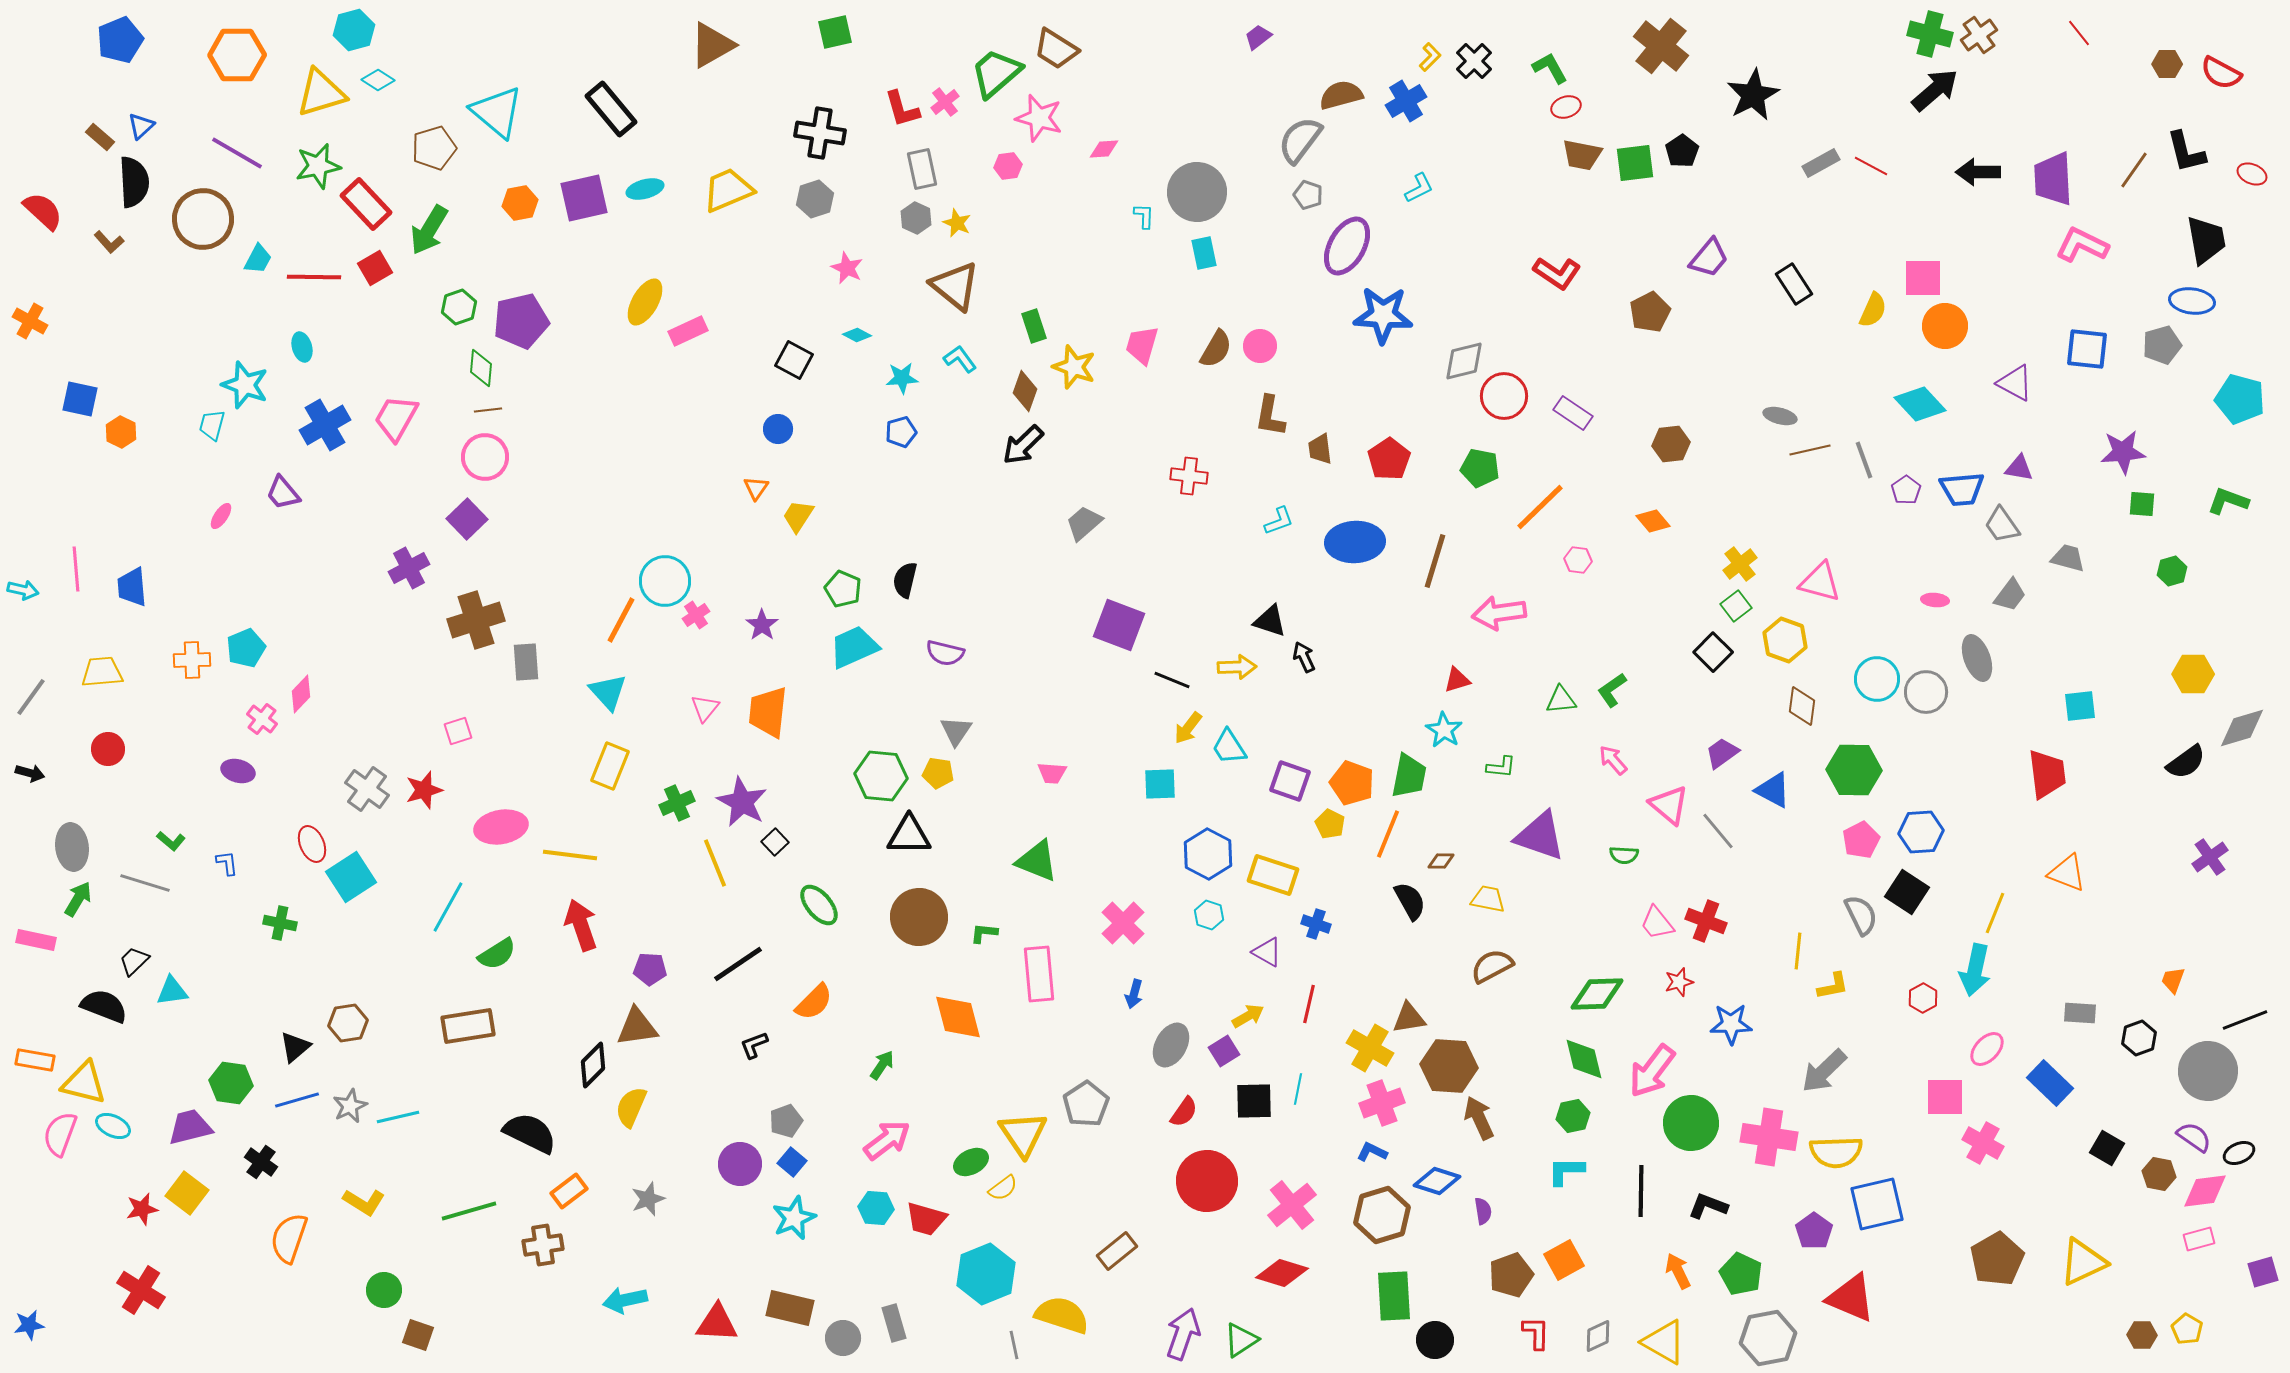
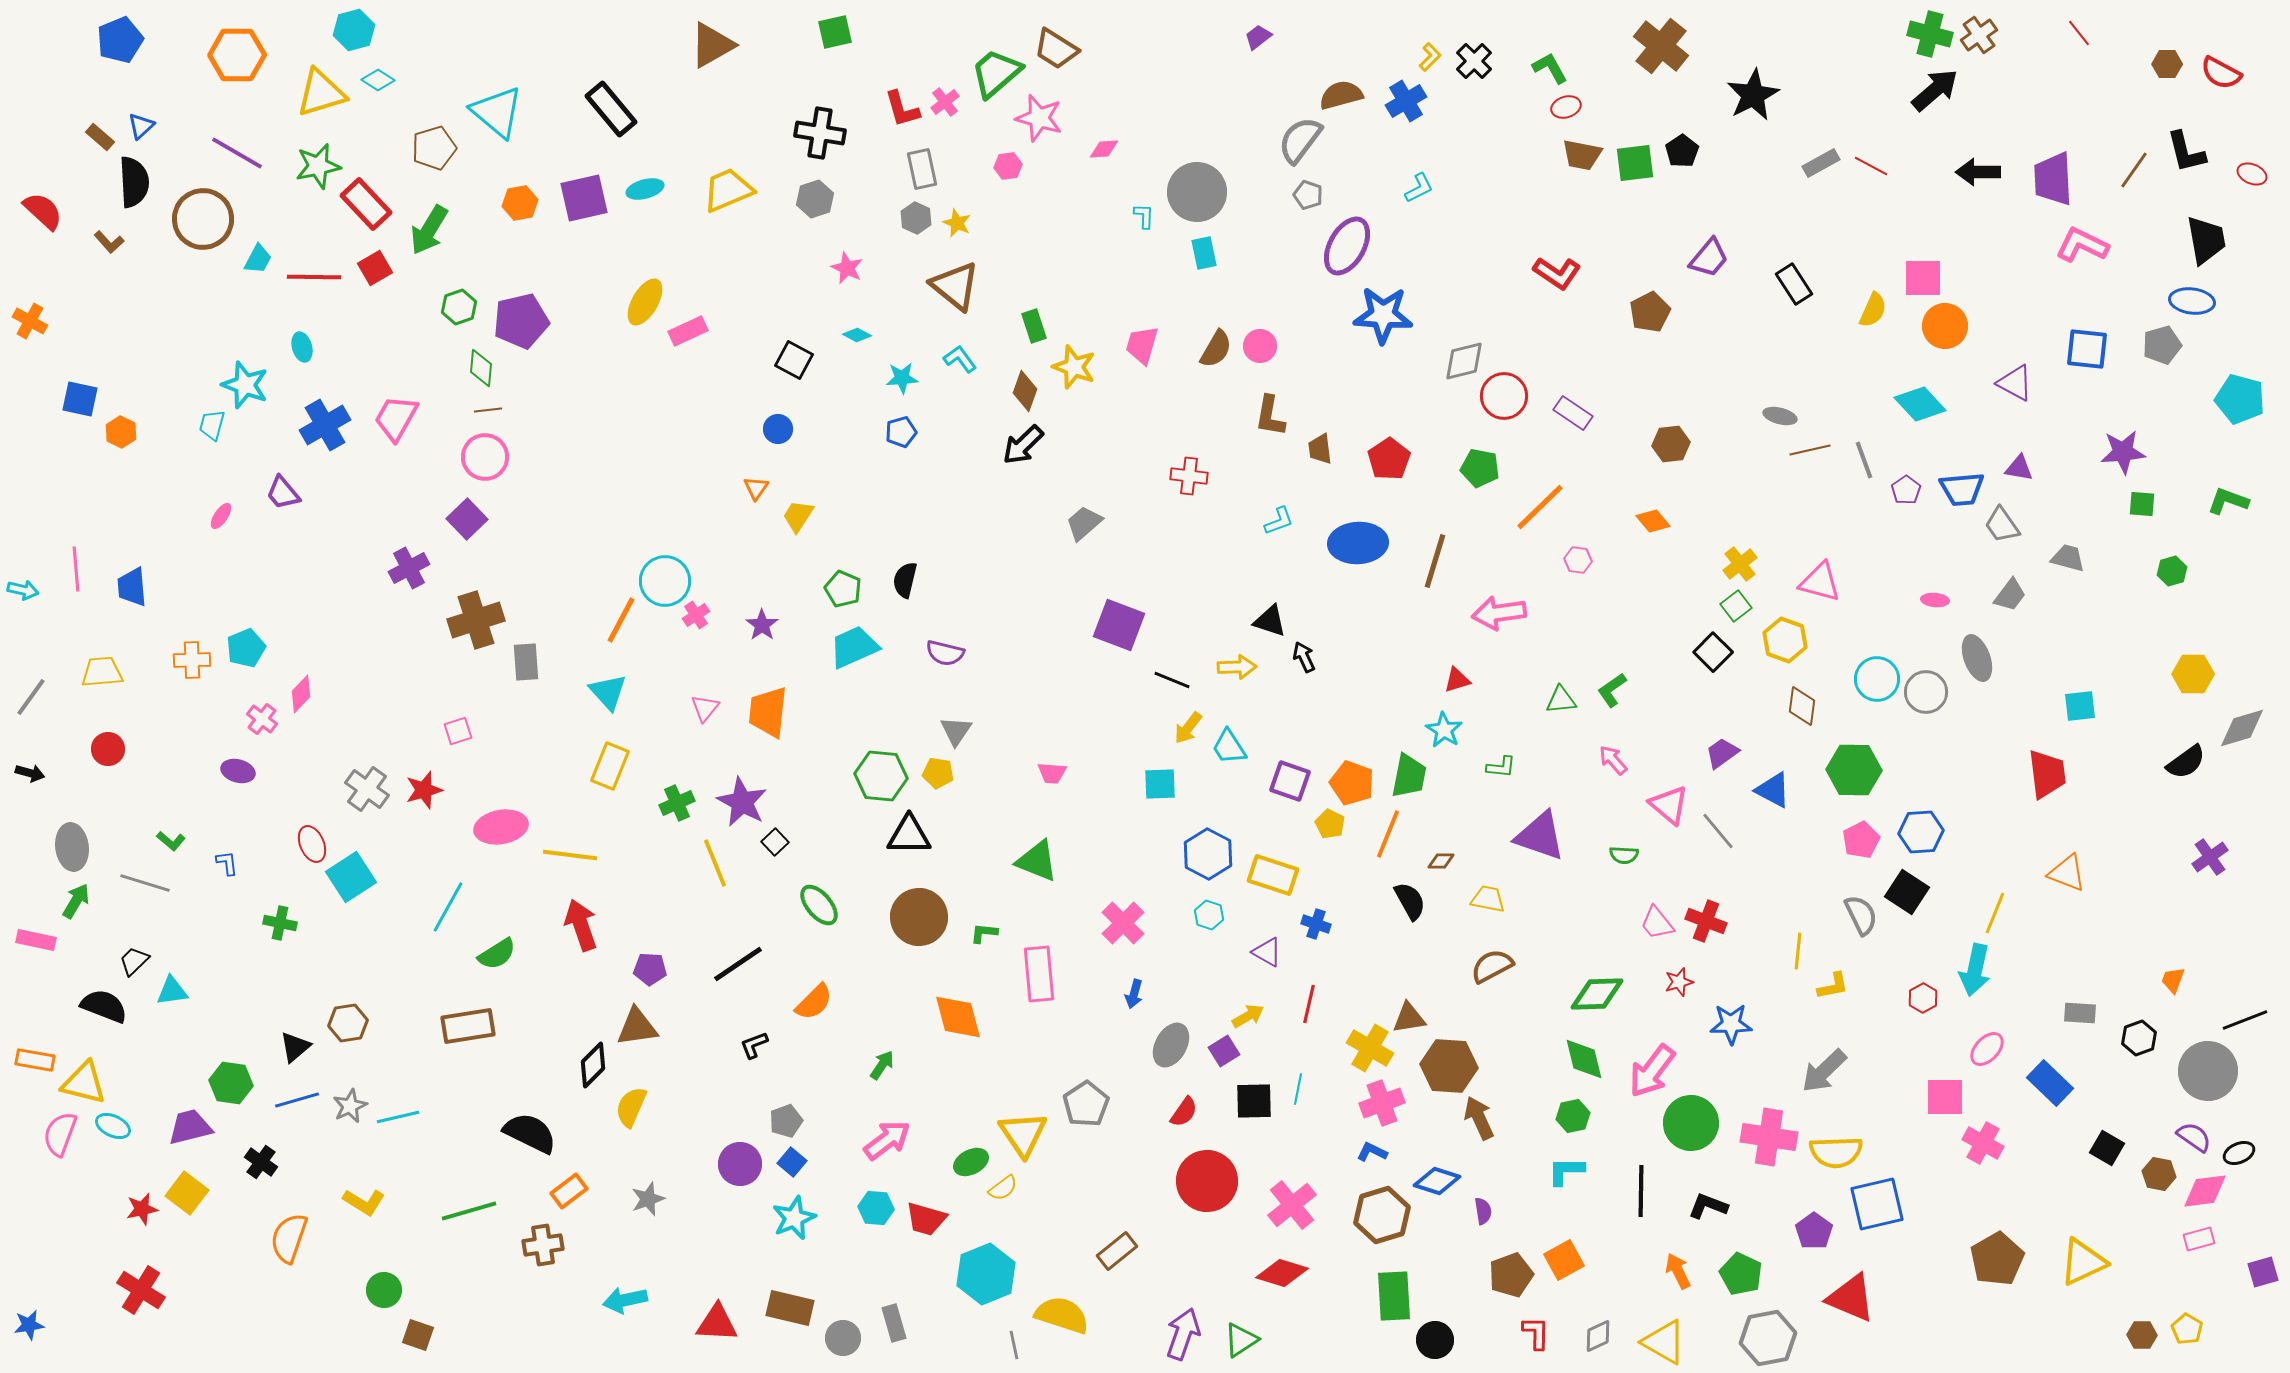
blue ellipse at (1355, 542): moved 3 px right, 1 px down
green arrow at (78, 899): moved 2 px left, 2 px down
